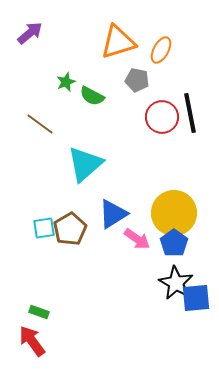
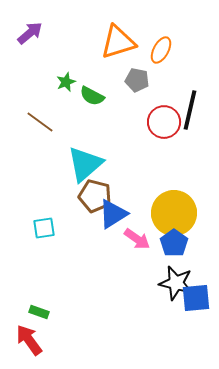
black line: moved 3 px up; rotated 24 degrees clockwise
red circle: moved 2 px right, 5 px down
brown line: moved 2 px up
brown pentagon: moved 25 px right, 33 px up; rotated 28 degrees counterclockwise
black star: rotated 16 degrees counterclockwise
red arrow: moved 3 px left, 1 px up
